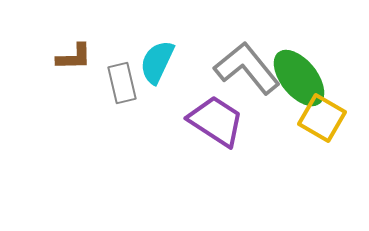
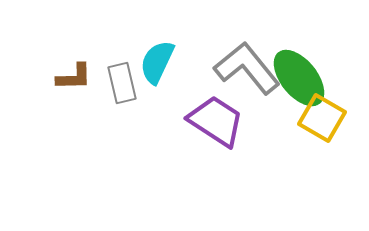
brown L-shape: moved 20 px down
